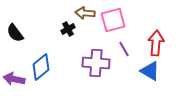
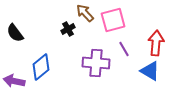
brown arrow: rotated 42 degrees clockwise
purple arrow: moved 2 px down
